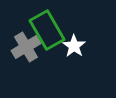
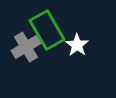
white star: moved 3 px right, 1 px up
